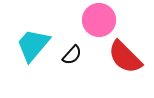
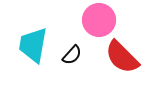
cyan trapezoid: rotated 30 degrees counterclockwise
red semicircle: moved 3 px left
